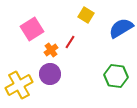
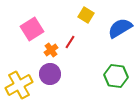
blue semicircle: moved 1 px left
